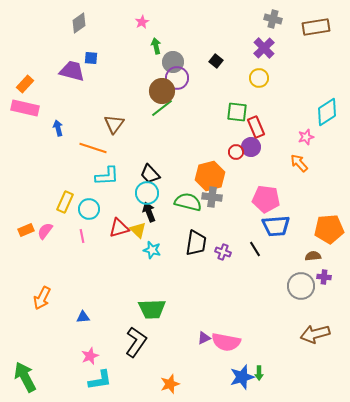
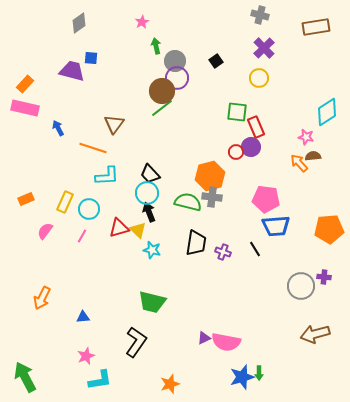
gray cross at (273, 19): moved 13 px left, 4 px up
black square at (216, 61): rotated 16 degrees clockwise
gray circle at (173, 62): moved 2 px right, 1 px up
blue arrow at (58, 128): rotated 14 degrees counterclockwise
pink star at (306, 137): rotated 28 degrees clockwise
orange rectangle at (26, 230): moved 31 px up
pink line at (82, 236): rotated 40 degrees clockwise
brown semicircle at (313, 256): moved 100 px up
green trapezoid at (152, 309): moved 7 px up; rotated 16 degrees clockwise
pink star at (90, 356): moved 4 px left
